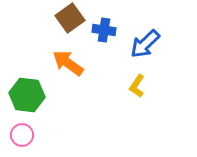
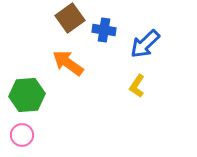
green hexagon: rotated 12 degrees counterclockwise
